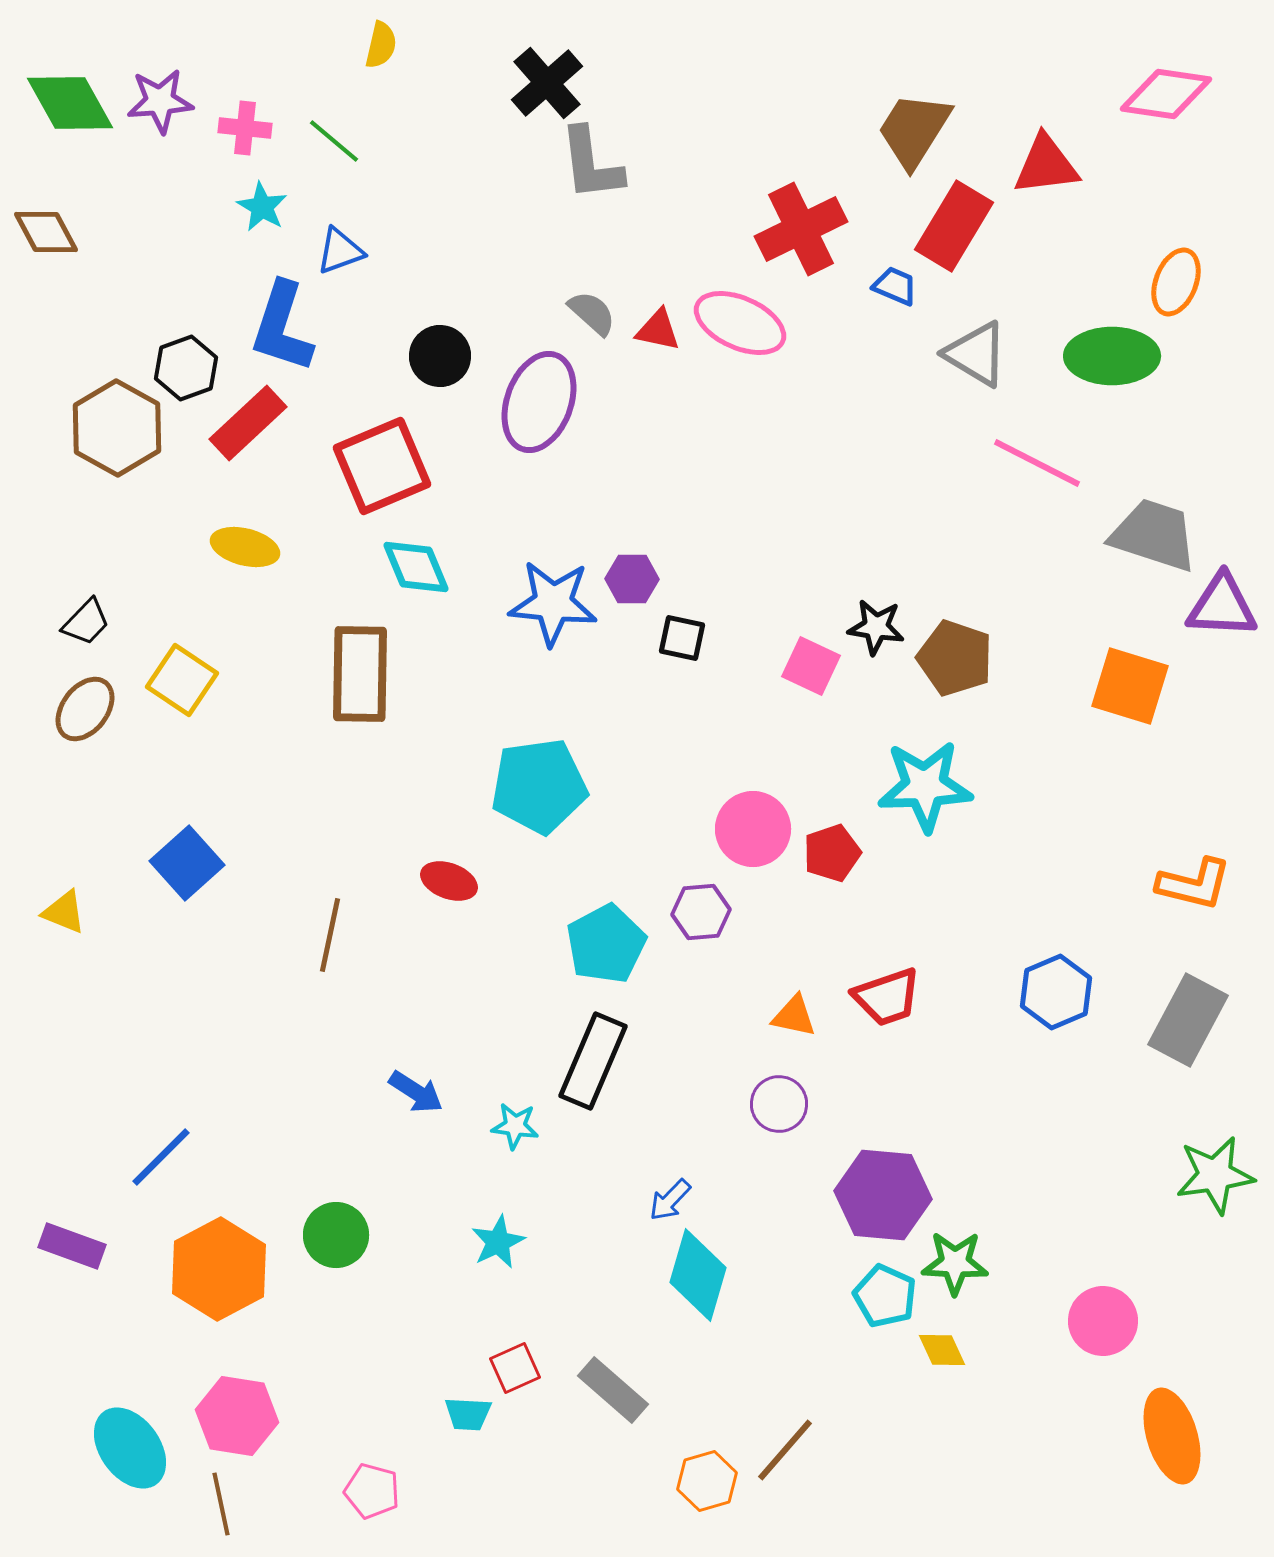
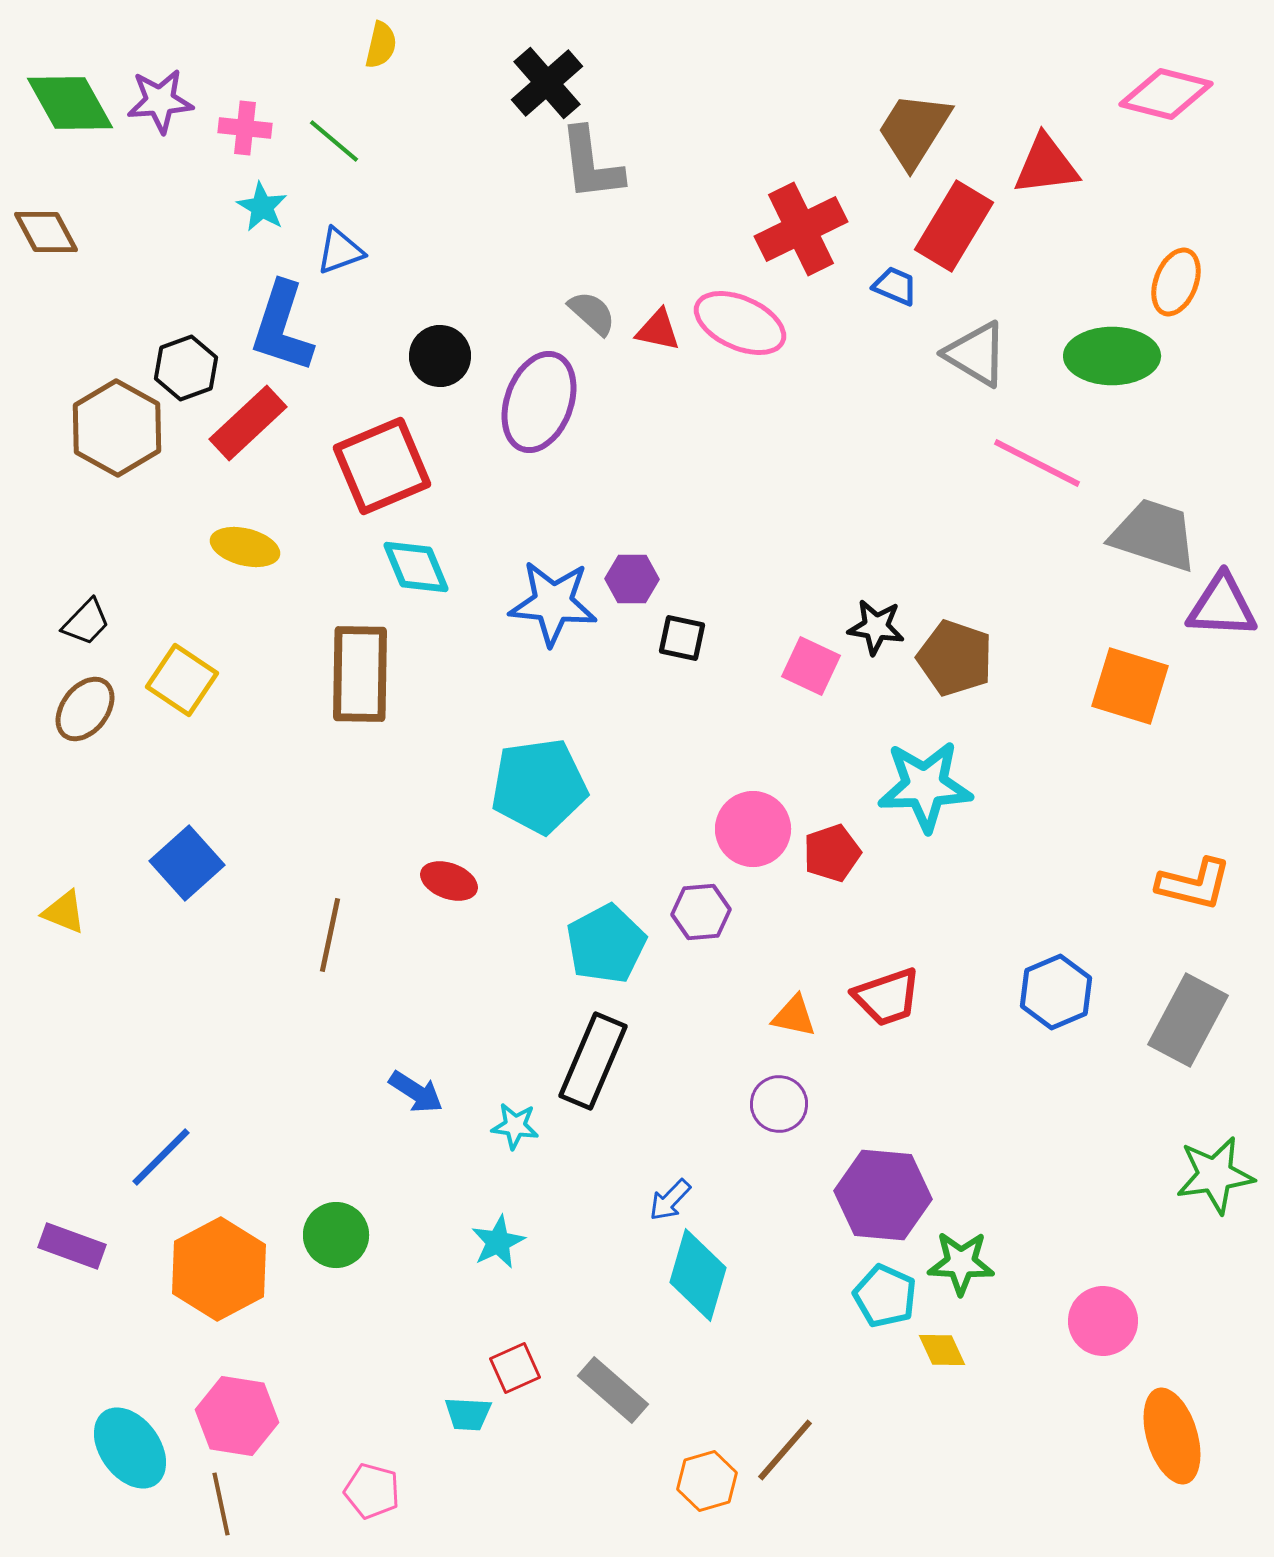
pink diamond at (1166, 94): rotated 6 degrees clockwise
green star at (955, 1263): moved 6 px right
